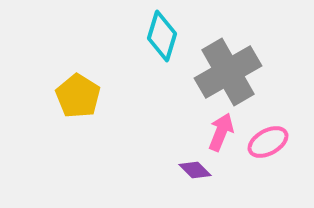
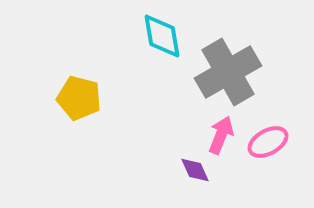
cyan diamond: rotated 27 degrees counterclockwise
yellow pentagon: moved 1 px right, 2 px down; rotated 18 degrees counterclockwise
pink arrow: moved 3 px down
purple diamond: rotated 20 degrees clockwise
